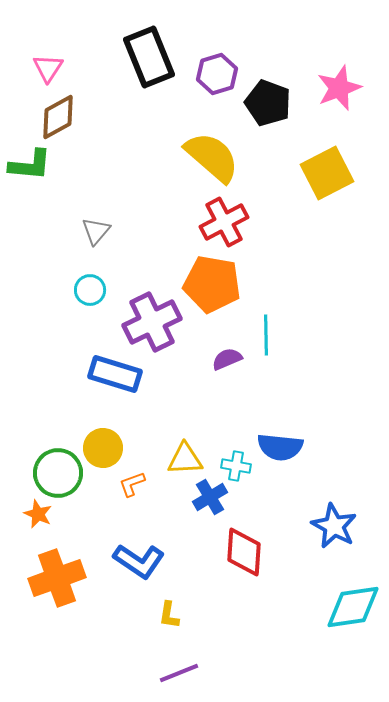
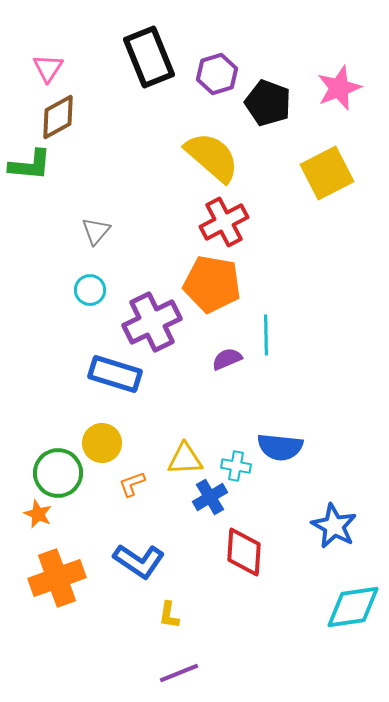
yellow circle: moved 1 px left, 5 px up
